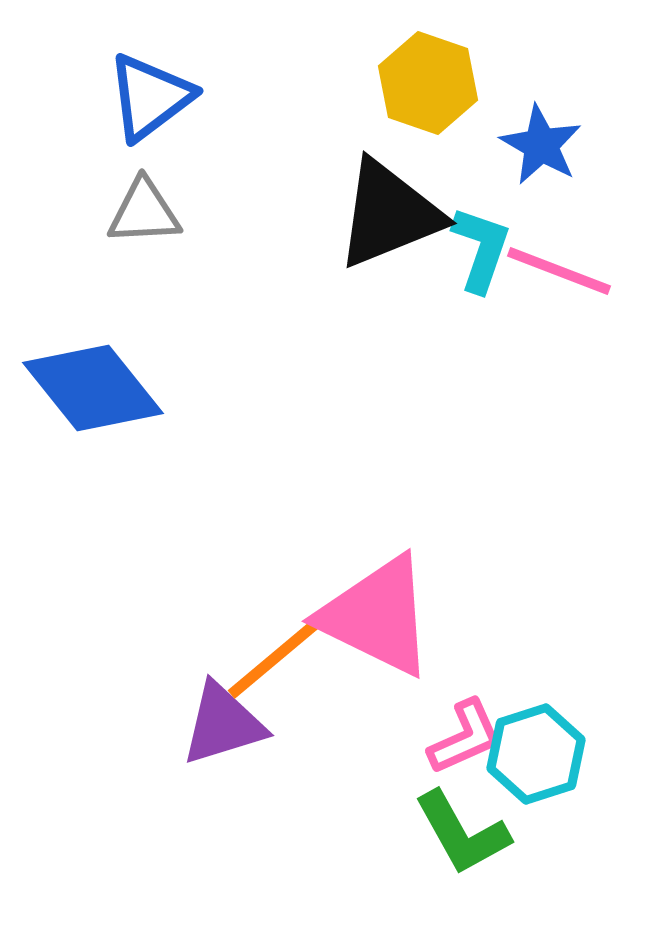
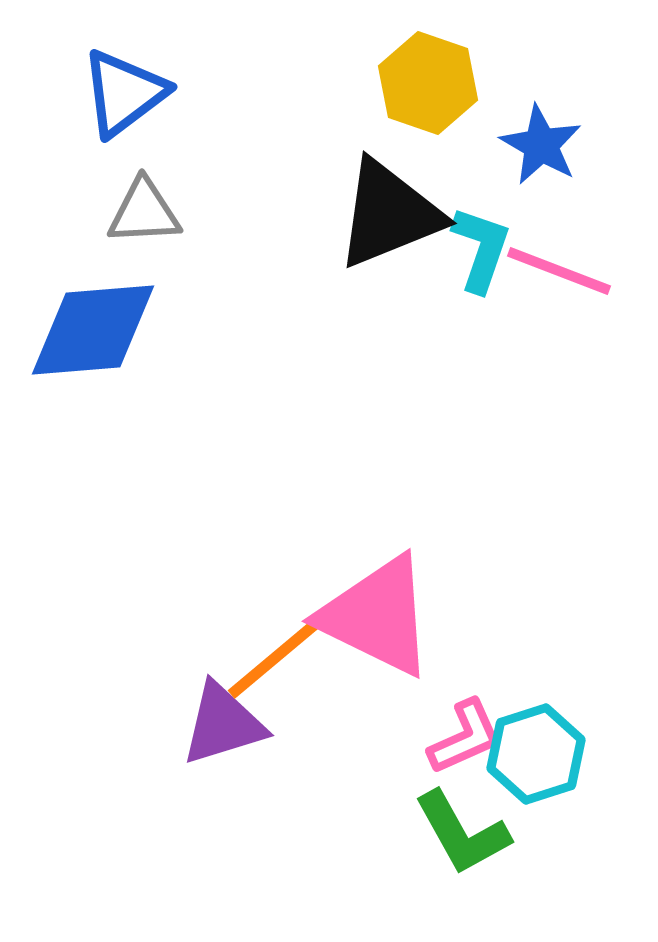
blue triangle: moved 26 px left, 4 px up
blue diamond: moved 58 px up; rotated 56 degrees counterclockwise
